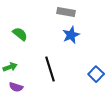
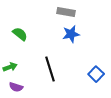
blue star: moved 1 px up; rotated 12 degrees clockwise
